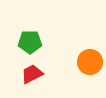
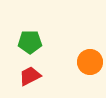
red trapezoid: moved 2 px left, 2 px down
